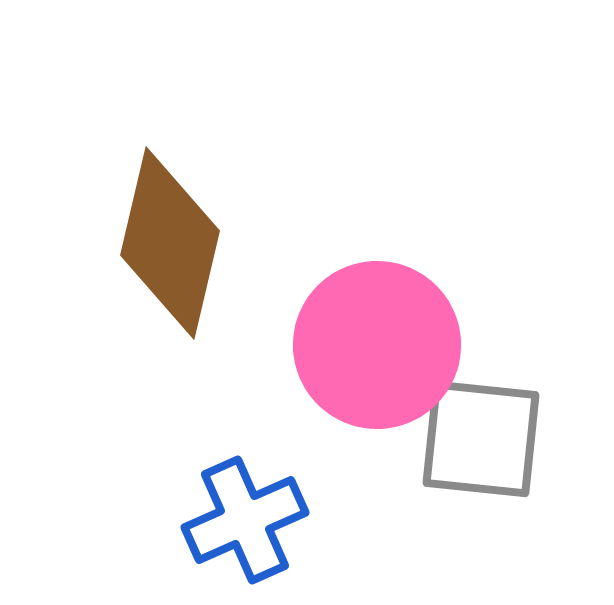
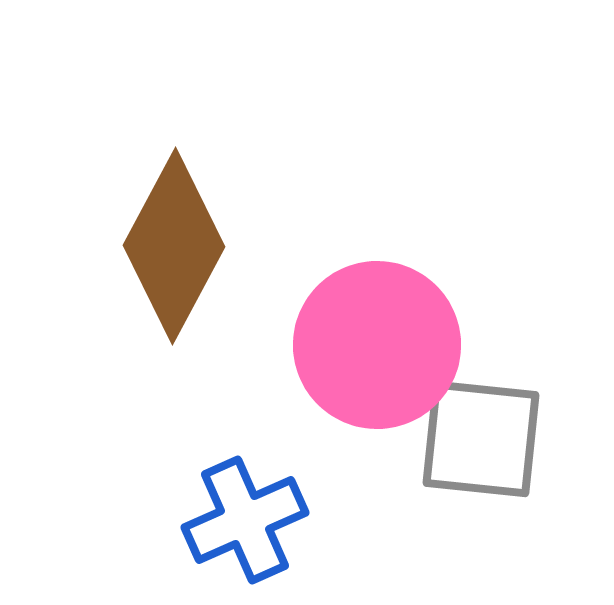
brown diamond: moved 4 px right, 3 px down; rotated 15 degrees clockwise
